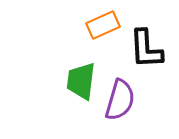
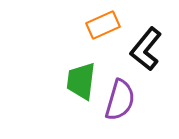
black L-shape: rotated 42 degrees clockwise
